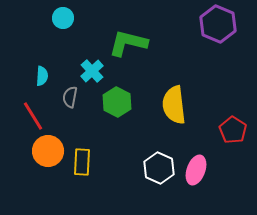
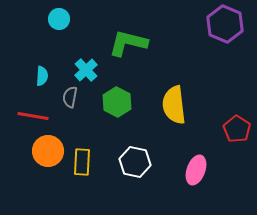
cyan circle: moved 4 px left, 1 px down
purple hexagon: moved 7 px right
cyan cross: moved 6 px left, 1 px up
red line: rotated 48 degrees counterclockwise
red pentagon: moved 4 px right, 1 px up
white hexagon: moved 24 px left, 6 px up; rotated 12 degrees counterclockwise
